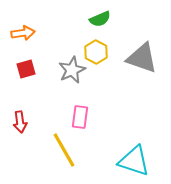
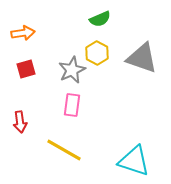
yellow hexagon: moved 1 px right, 1 px down
pink rectangle: moved 8 px left, 12 px up
yellow line: rotated 30 degrees counterclockwise
